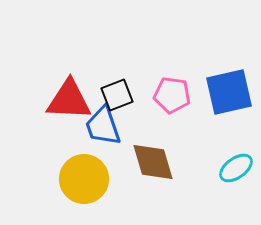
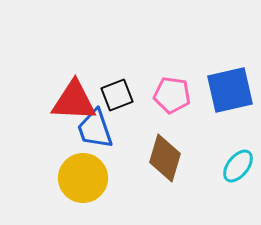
blue square: moved 1 px right, 2 px up
red triangle: moved 5 px right, 1 px down
blue trapezoid: moved 8 px left, 3 px down
brown diamond: moved 12 px right, 4 px up; rotated 33 degrees clockwise
cyan ellipse: moved 2 px right, 2 px up; rotated 16 degrees counterclockwise
yellow circle: moved 1 px left, 1 px up
